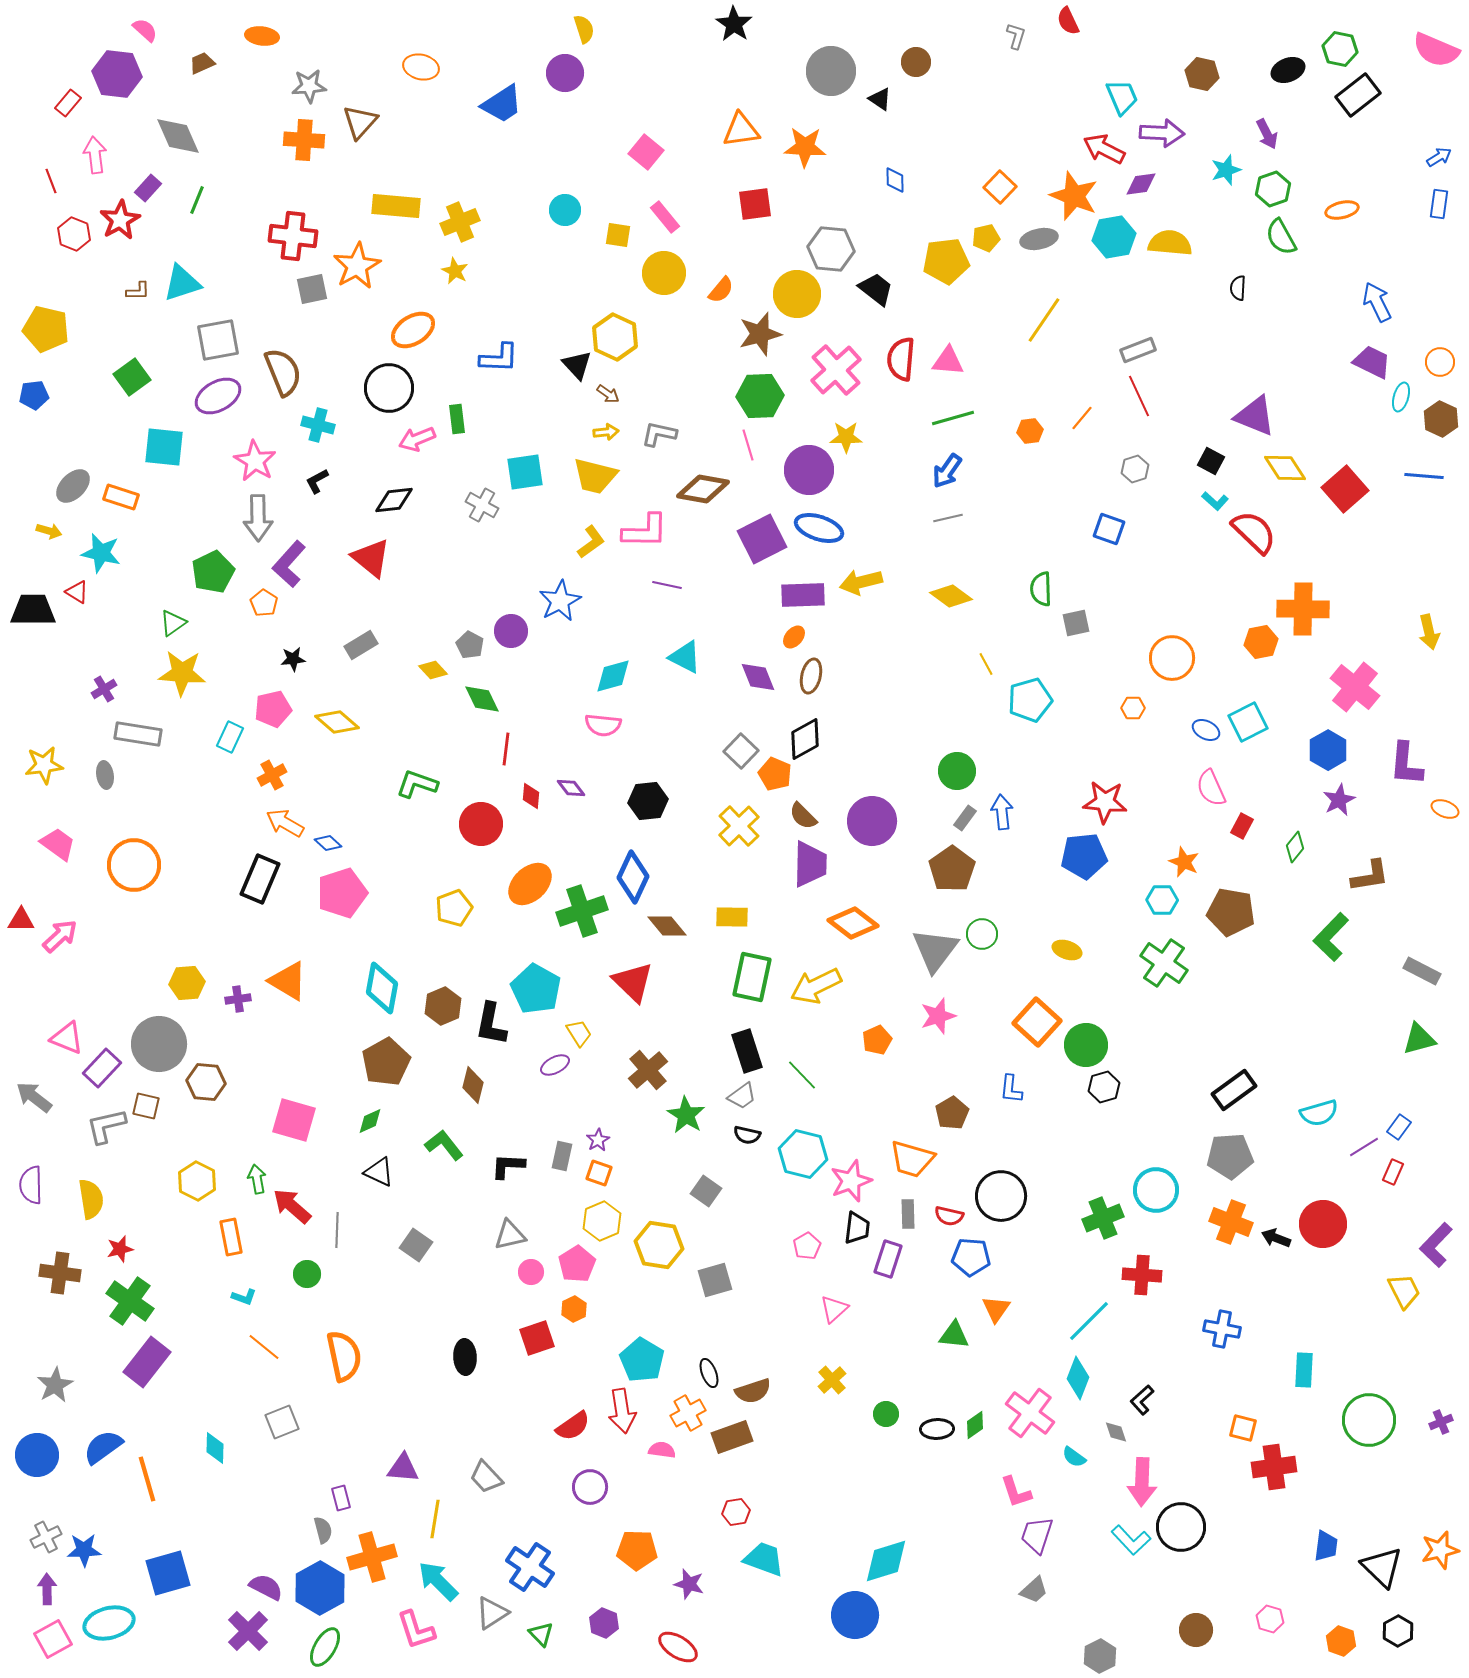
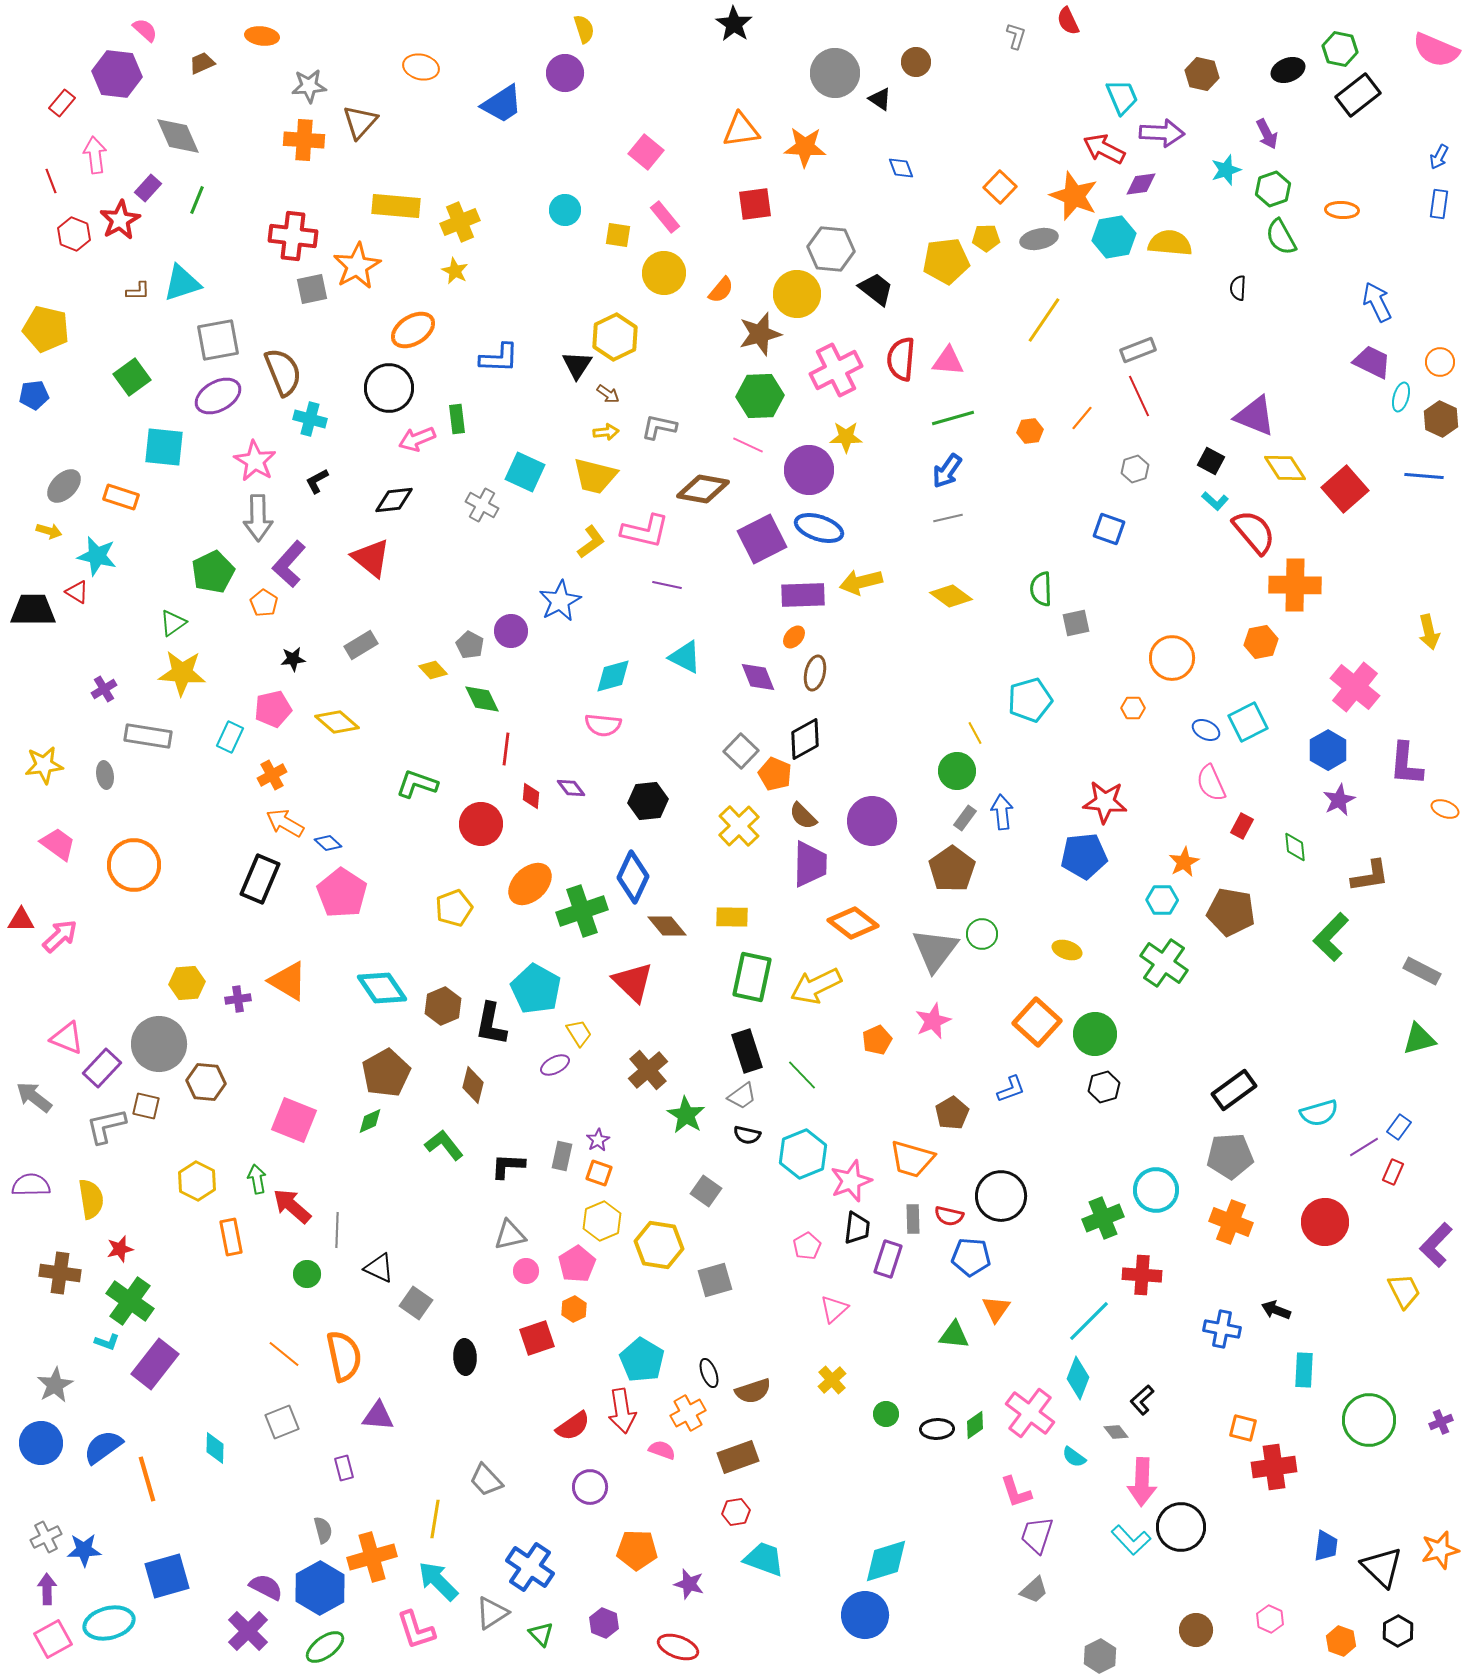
gray circle at (831, 71): moved 4 px right, 2 px down
red rectangle at (68, 103): moved 6 px left
blue arrow at (1439, 157): rotated 150 degrees clockwise
blue diamond at (895, 180): moved 6 px right, 12 px up; rotated 20 degrees counterclockwise
orange ellipse at (1342, 210): rotated 16 degrees clockwise
yellow pentagon at (986, 238): rotated 12 degrees clockwise
yellow hexagon at (615, 337): rotated 9 degrees clockwise
black triangle at (577, 365): rotated 16 degrees clockwise
pink cross at (836, 370): rotated 15 degrees clockwise
cyan cross at (318, 425): moved 8 px left, 6 px up
gray L-shape at (659, 434): moved 7 px up
pink line at (748, 445): rotated 48 degrees counterclockwise
cyan square at (525, 472): rotated 33 degrees clockwise
gray ellipse at (73, 486): moved 9 px left
pink L-shape at (645, 531): rotated 12 degrees clockwise
red semicircle at (1254, 532): rotated 6 degrees clockwise
cyan star at (101, 553): moved 4 px left, 3 px down
orange cross at (1303, 609): moved 8 px left, 24 px up
yellow line at (986, 664): moved 11 px left, 69 px down
brown ellipse at (811, 676): moved 4 px right, 3 px up
gray rectangle at (138, 734): moved 10 px right, 2 px down
pink semicircle at (1211, 788): moved 5 px up
green diamond at (1295, 847): rotated 44 degrees counterclockwise
orange star at (1184, 862): rotated 20 degrees clockwise
pink pentagon at (342, 893): rotated 21 degrees counterclockwise
cyan diamond at (382, 988): rotated 45 degrees counterclockwise
pink star at (938, 1016): moved 5 px left, 5 px down; rotated 6 degrees counterclockwise
green circle at (1086, 1045): moved 9 px right, 11 px up
brown pentagon at (386, 1062): moved 11 px down
blue L-shape at (1011, 1089): rotated 116 degrees counterclockwise
pink square at (294, 1120): rotated 6 degrees clockwise
cyan hexagon at (803, 1154): rotated 24 degrees clockwise
black triangle at (379, 1172): moved 96 px down
purple semicircle at (31, 1185): rotated 90 degrees clockwise
gray rectangle at (908, 1214): moved 5 px right, 5 px down
red circle at (1323, 1224): moved 2 px right, 2 px up
black arrow at (1276, 1238): moved 72 px down
gray square at (416, 1245): moved 58 px down
pink circle at (531, 1272): moved 5 px left, 1 px up
cyan L-shape at (244, 1297): moved 137 px left, 45 px down
orange line at (264, 1347): moved 20 px right, 7 px down
purple rectangle at (147, 1362): moved 8 px right, 2 px down
gray diamond at (1116, 1432): rotated 20 degrees counterclockwise
brown rectangle at (732, 1437): moved 6 px right, 20 px down
pink semicircle at (662, 1450): rotated 12 degrees clockwise
blue circle at (37, 1455): moved 4 px right, 12 px up
purple triangle at (403, 1468): moved 25 px left, 52 px up
gray trapezoid at (486, 1477): moved 3 px down
purple rectangle at (341, 1498): moved 3 px right, 30 px up
blue square at (168, 1573): moved 1 px left, 3 px down
blue circle at (855, 1615): moved 10 px right
pink hexagon at (1270, 1619): rotated 8 degrees clockwise
green ellipse at (325, 1647): rotated 24 degrees clockwise
red ellipse at (678, 1647): rotated 12 degrees counterclockwise
